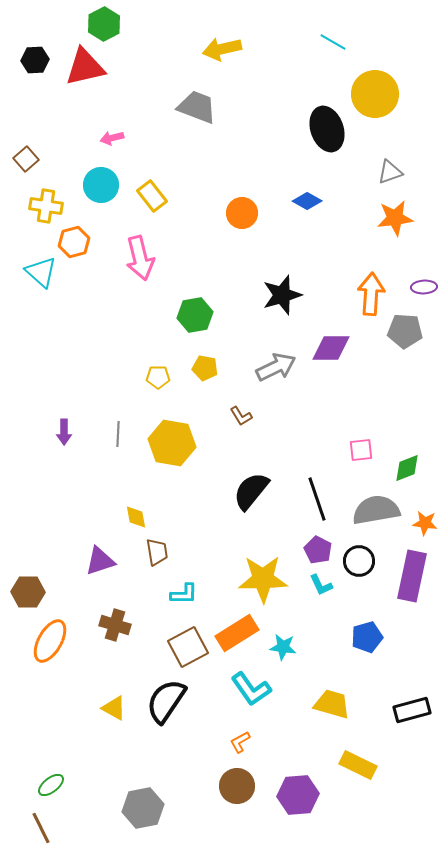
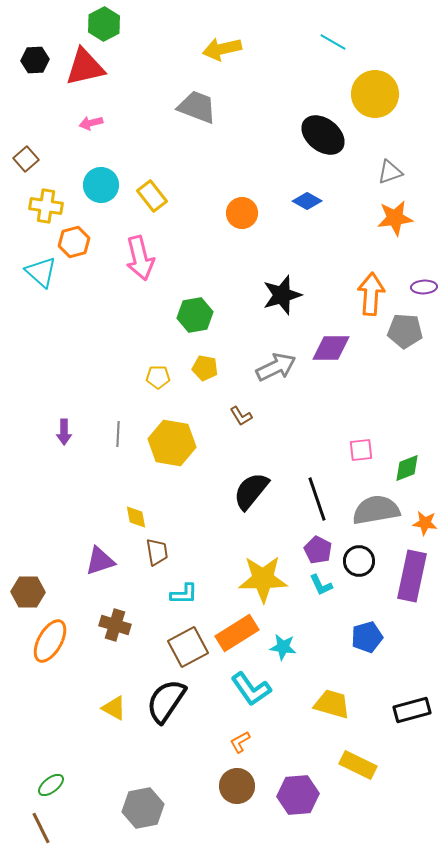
black ellipse at (327, 129): moved 4 px left, 6 px down; rotated 33 degrees counterclockwise
pink arrow at (112, 138): moved 21 px left, 15 px up
